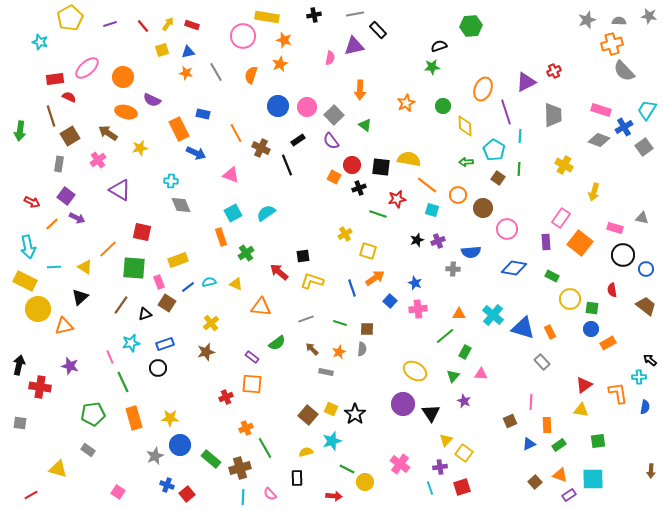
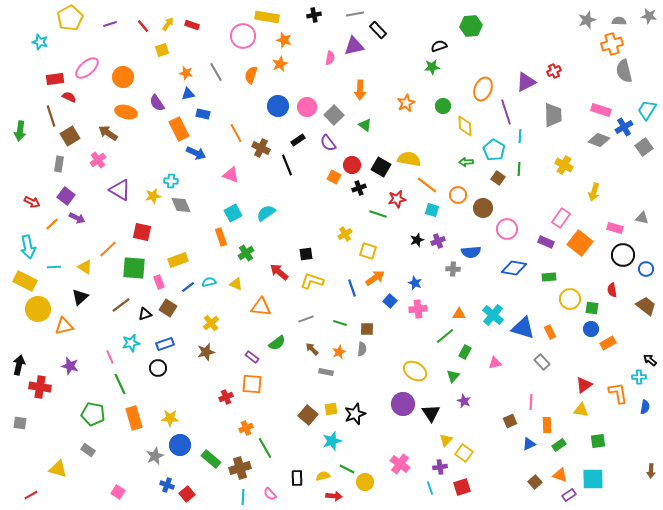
blue triangle at (188, 52): moved 42 px down
gray semicircle at (624, 71): rotated 30 degrees clockwise
purple semicircle at (152, 100): moved 5 px right, 3 px down; rotated 30 degrees clockwise
purple semicircle at (331, 141): moved 3 px left, 2 px down
yellow star at (140, 148): moved 13 px right, 48 px down
black square at (381, 167): rotated 24 degrees clockwise
purple rectangle at (546, 242): rotated 63 degrees counterclockwise
black square at (303, 256): moved 3 px right, 2 px up
green rectangle at (552, 276): moved 3 px left, 1 px down; rotated 32 degrees counterclockwise
brown square at (167, 303): moved 1 px right, 5 px down
brown line at (121, 305): rotated 18 degrees clockwise
pink triangle at (481, 374): moved 14 px right, 11 px up; rotated 16 degrees counterclockwise
green line at (123, 382): moved 3 px left, 2 px down
yellow square at (331, 409): rotated 32 degrees counterclockwise
green pentagon at (93, 414): rotated 20 degrees clockwise
black star at (355, 414): rotated 15 degrees clockwise
yellow semicircle at (306, 452): moved 17 px right, 24 px down
